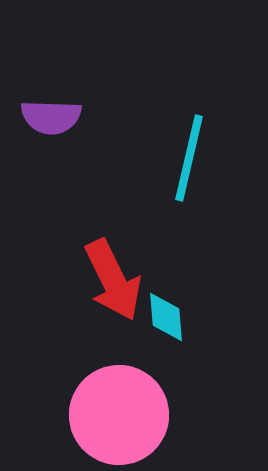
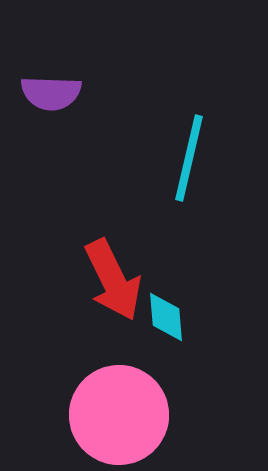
purple semicircle: moved 24 px up
